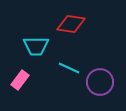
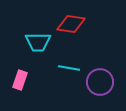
cyan trapezoid: moved 2 px right, 4 px up
cyan line: rotated 15 degrees counterclockwise
pink rectangle: rotated 18 degrees counterclockwise
